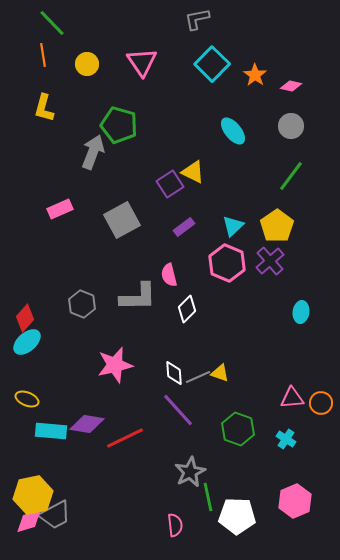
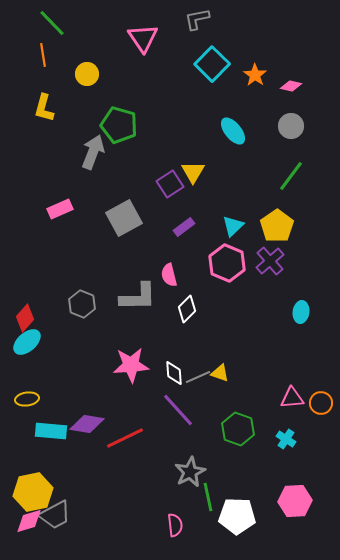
pink triangle at (142, 62): moved 1 px right, 24 px up
yellow circle at (87, 64): moved 10 px down
yellow triangle at (193, 172): rotated 35 degrees clockwise
gray square at (122, 220): moved 2 px right, 2 px up
pink star at (115, 365): moved 16 px right; rotated 9 degrees clockwise
yellow ellipse at (27, 399): rotated 30 degrees counterclockwise
yellow hexagon at (33, 495): moved 3 px up
pink hexagon at (295, 501): rotated 20 degrees clockwise
